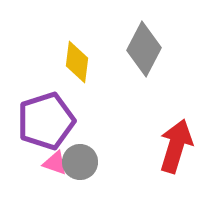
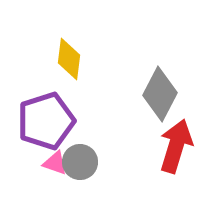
gray diamond: moved 16 px right, 45 px down
yellow diamond: moved 8 px left, 3 px up
